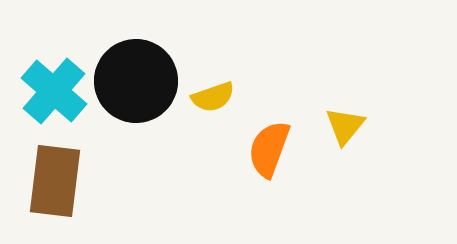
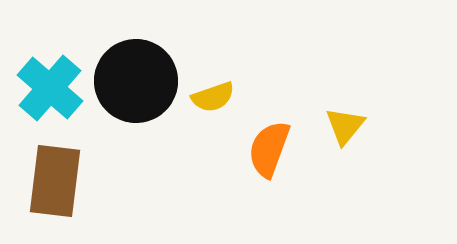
cyan cross: moved 4 px left, 3 px up
